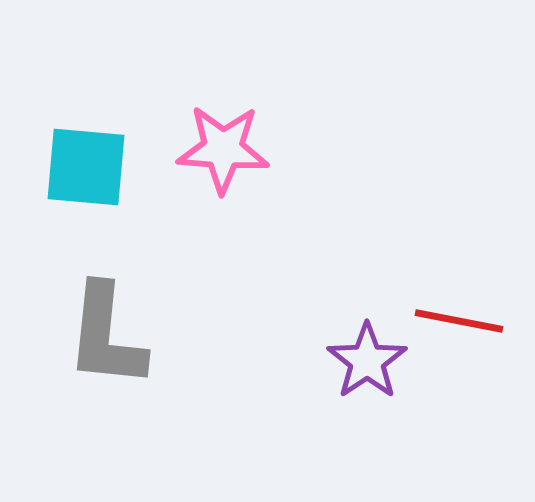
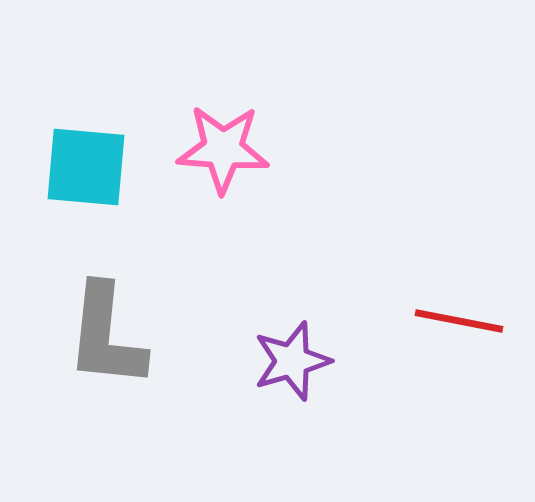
purple star: moved 75 px left; rotated 18 degrees clockwise
